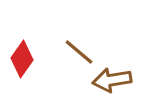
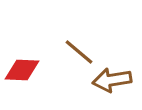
red diamond: moved 11 px down; rotated 57 degrees clockwise
